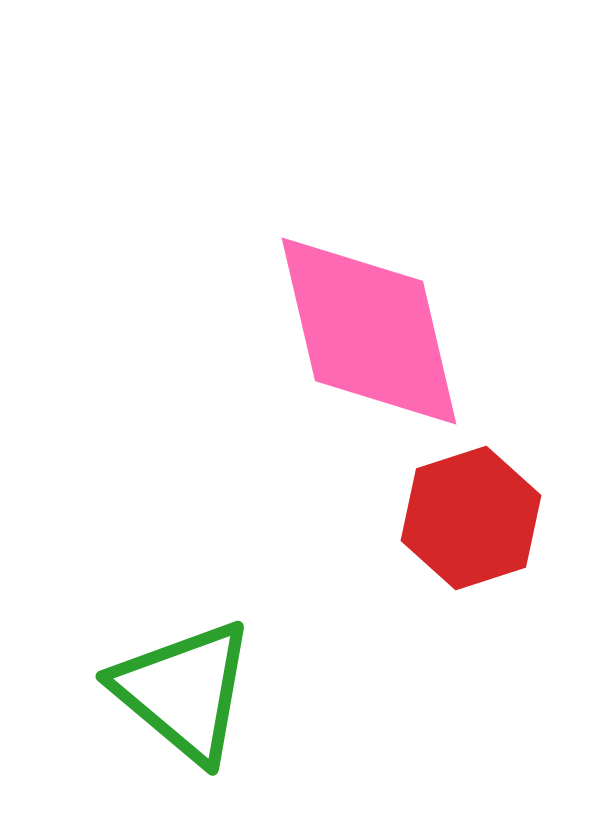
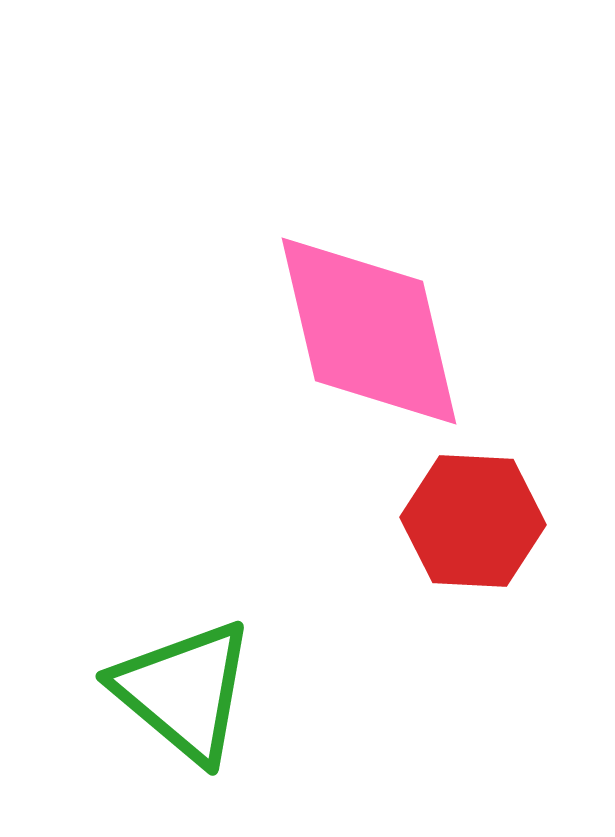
red hexagon: moved 2 px right, 3 px down; rotated 21 degrees clockwise
